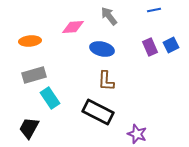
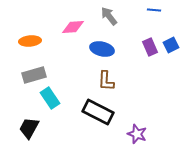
blue line: rotated 16 degrees clockwise
